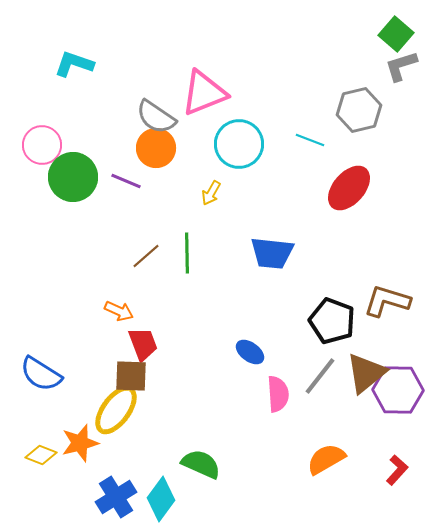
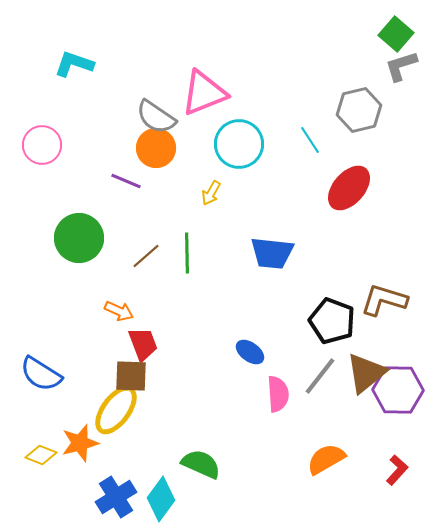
cyan line: rotated 36 degrees clockwise
green circle: moved 6 px right, 61 px down
brown L-shape: moved 3 px left, 1 px up
